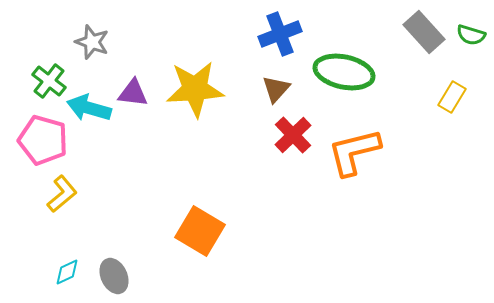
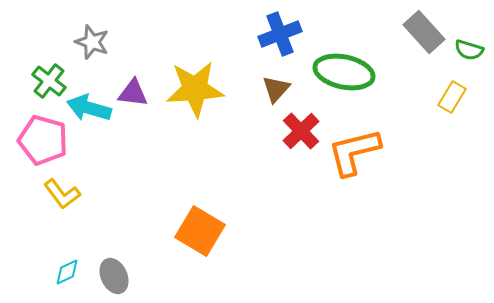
green semicircle: moved 2 px left, 15 px down
red cross: moved 8 px right, 4 px up
yellow L-shape: rotated 93 degrees clockwise
